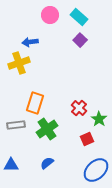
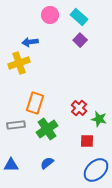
green star: rotated 21 degrees counterclockwise
red square: moved 2 px down; rotated 24 degrees clockwise
